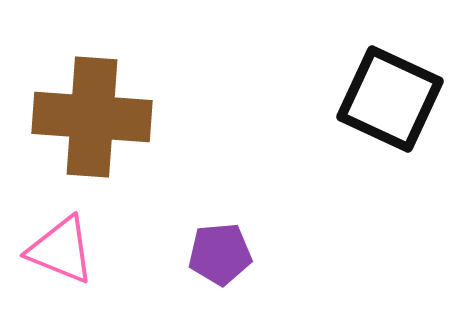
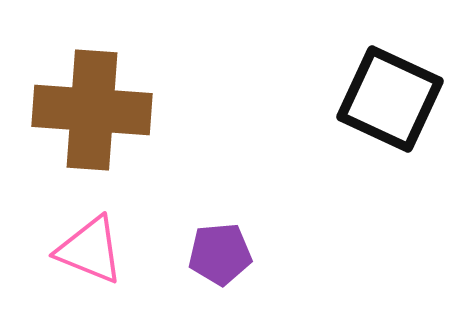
brown cross: moved 7 px up
pink triangle: moved 29 px right
